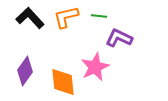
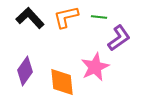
green line: moved 1 px down
purple L-shape: rotated 120 degrees clockwise
orange diamond: moved 1 px left
